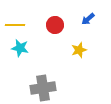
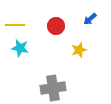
blue arrow: moved 2 px right
red circle: moved 1 px right, 1 px down
gray cross: moved 10 px right
